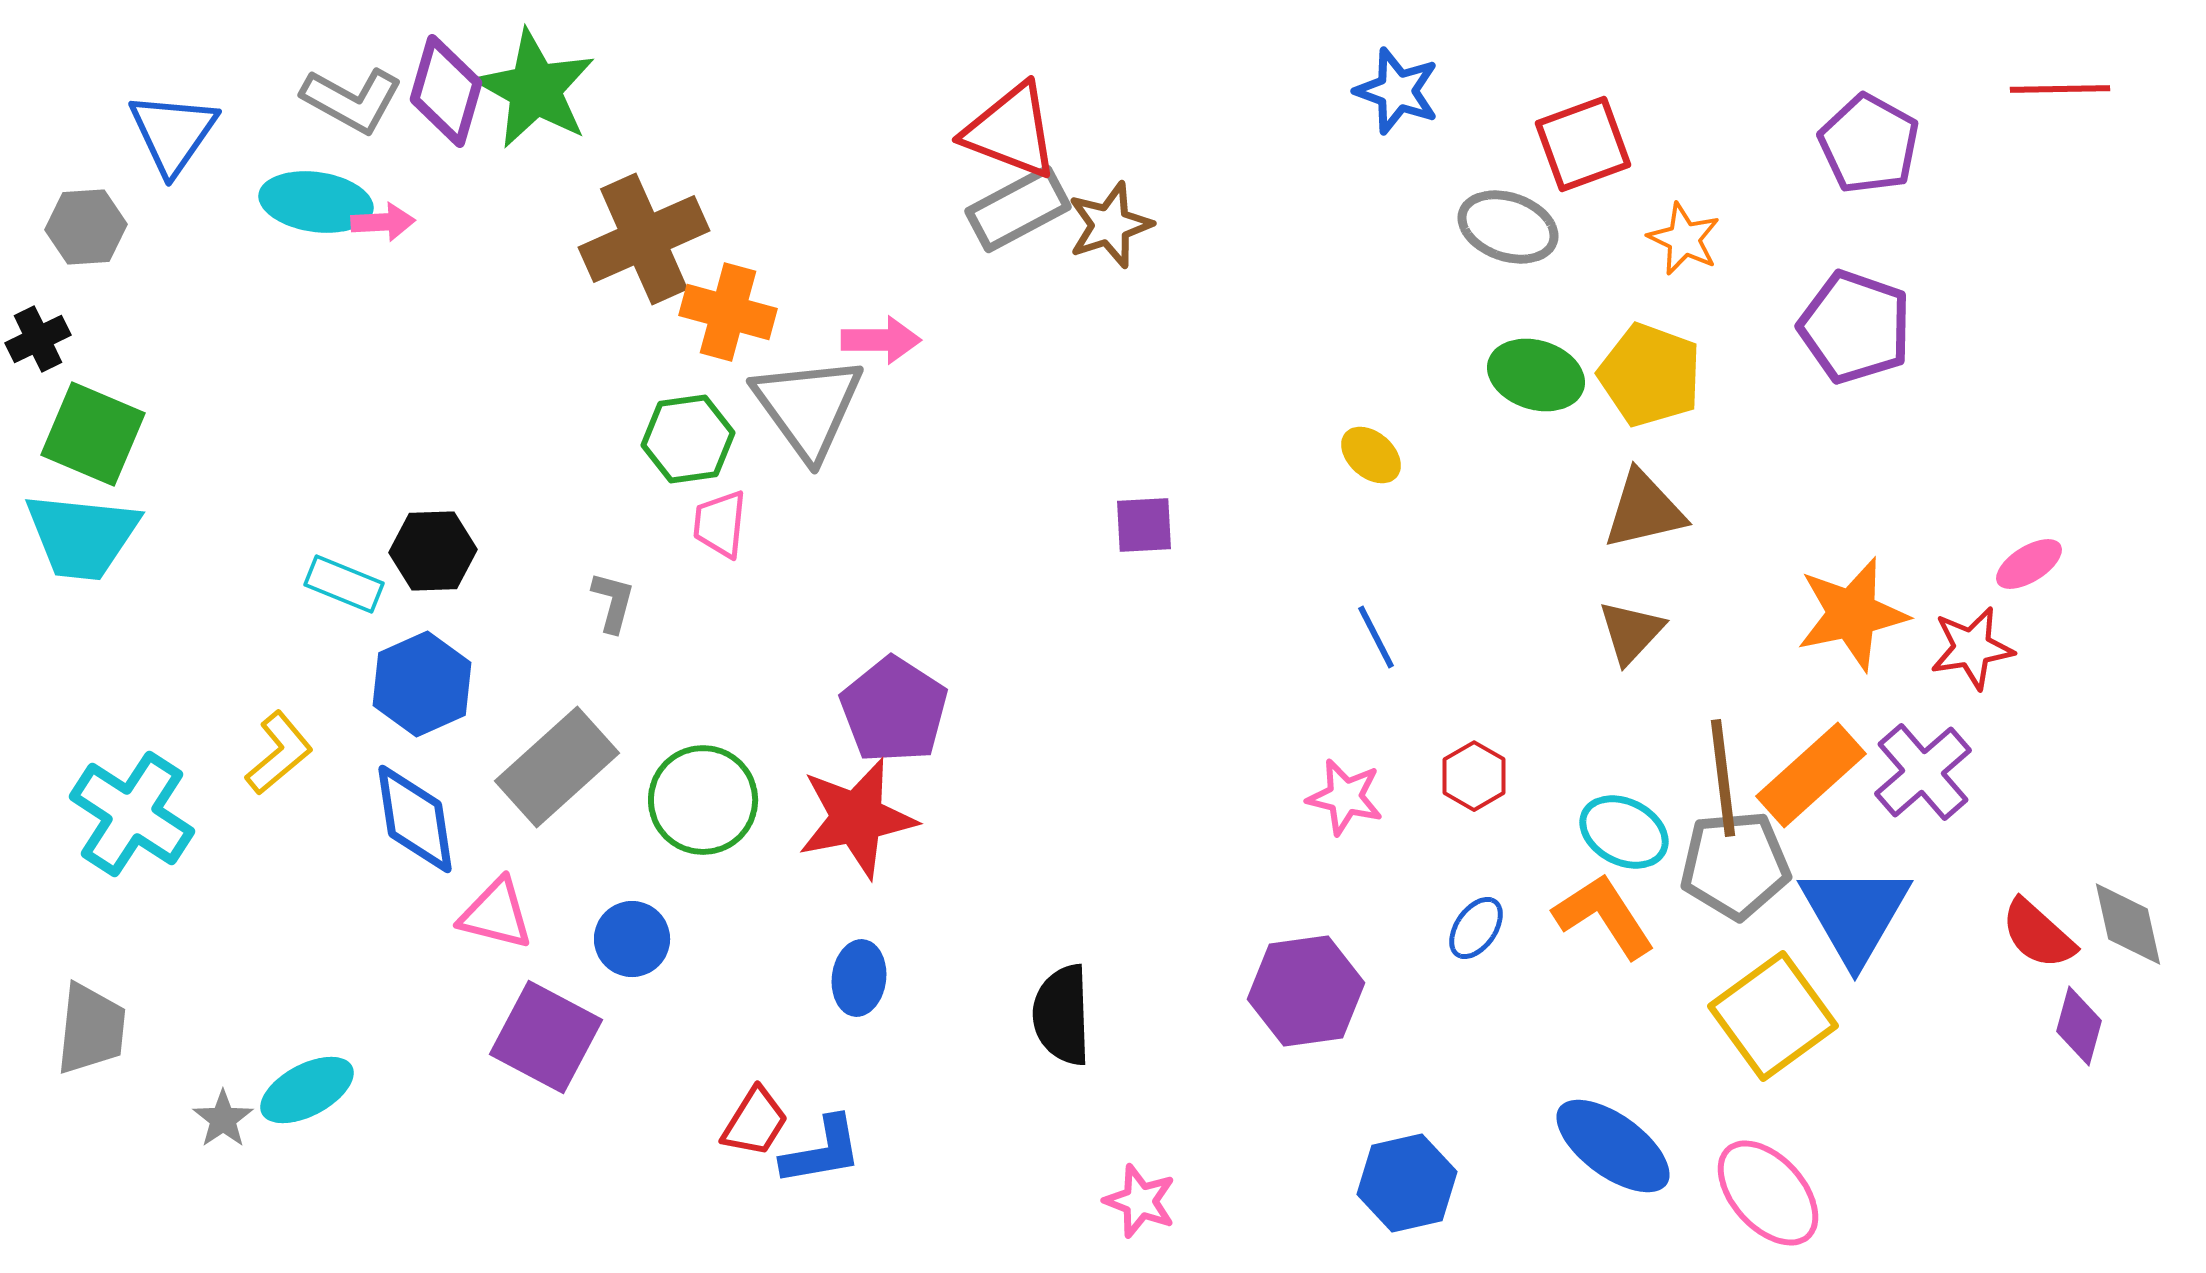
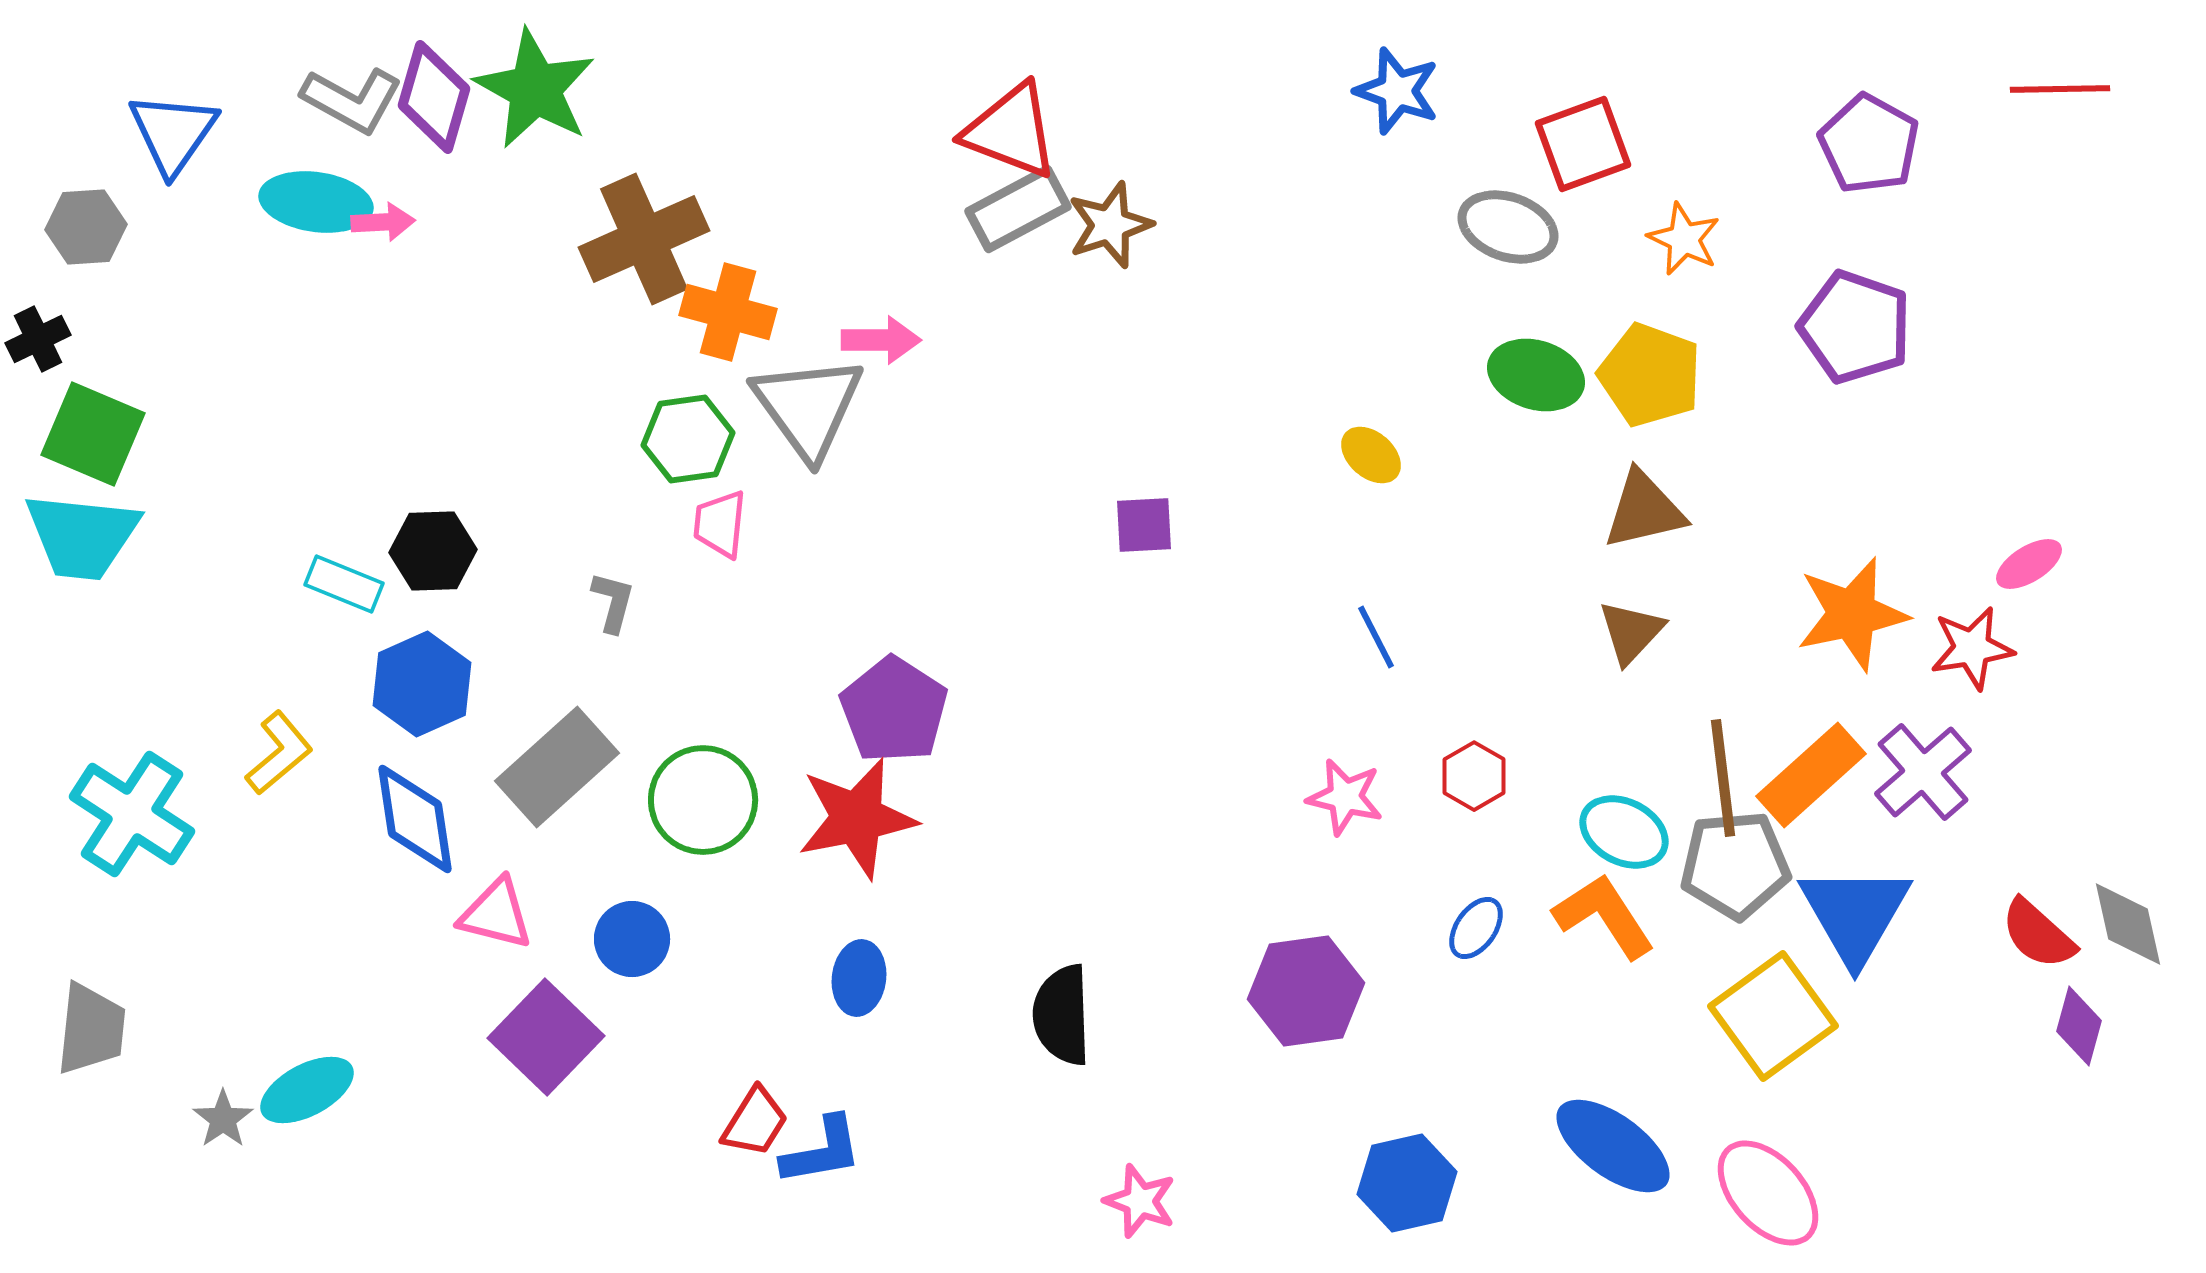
purple diamond at (446, 91): moved 12 px left, 6 px down
purple square at (546, 1037): rotated 16 degrees clockwise
